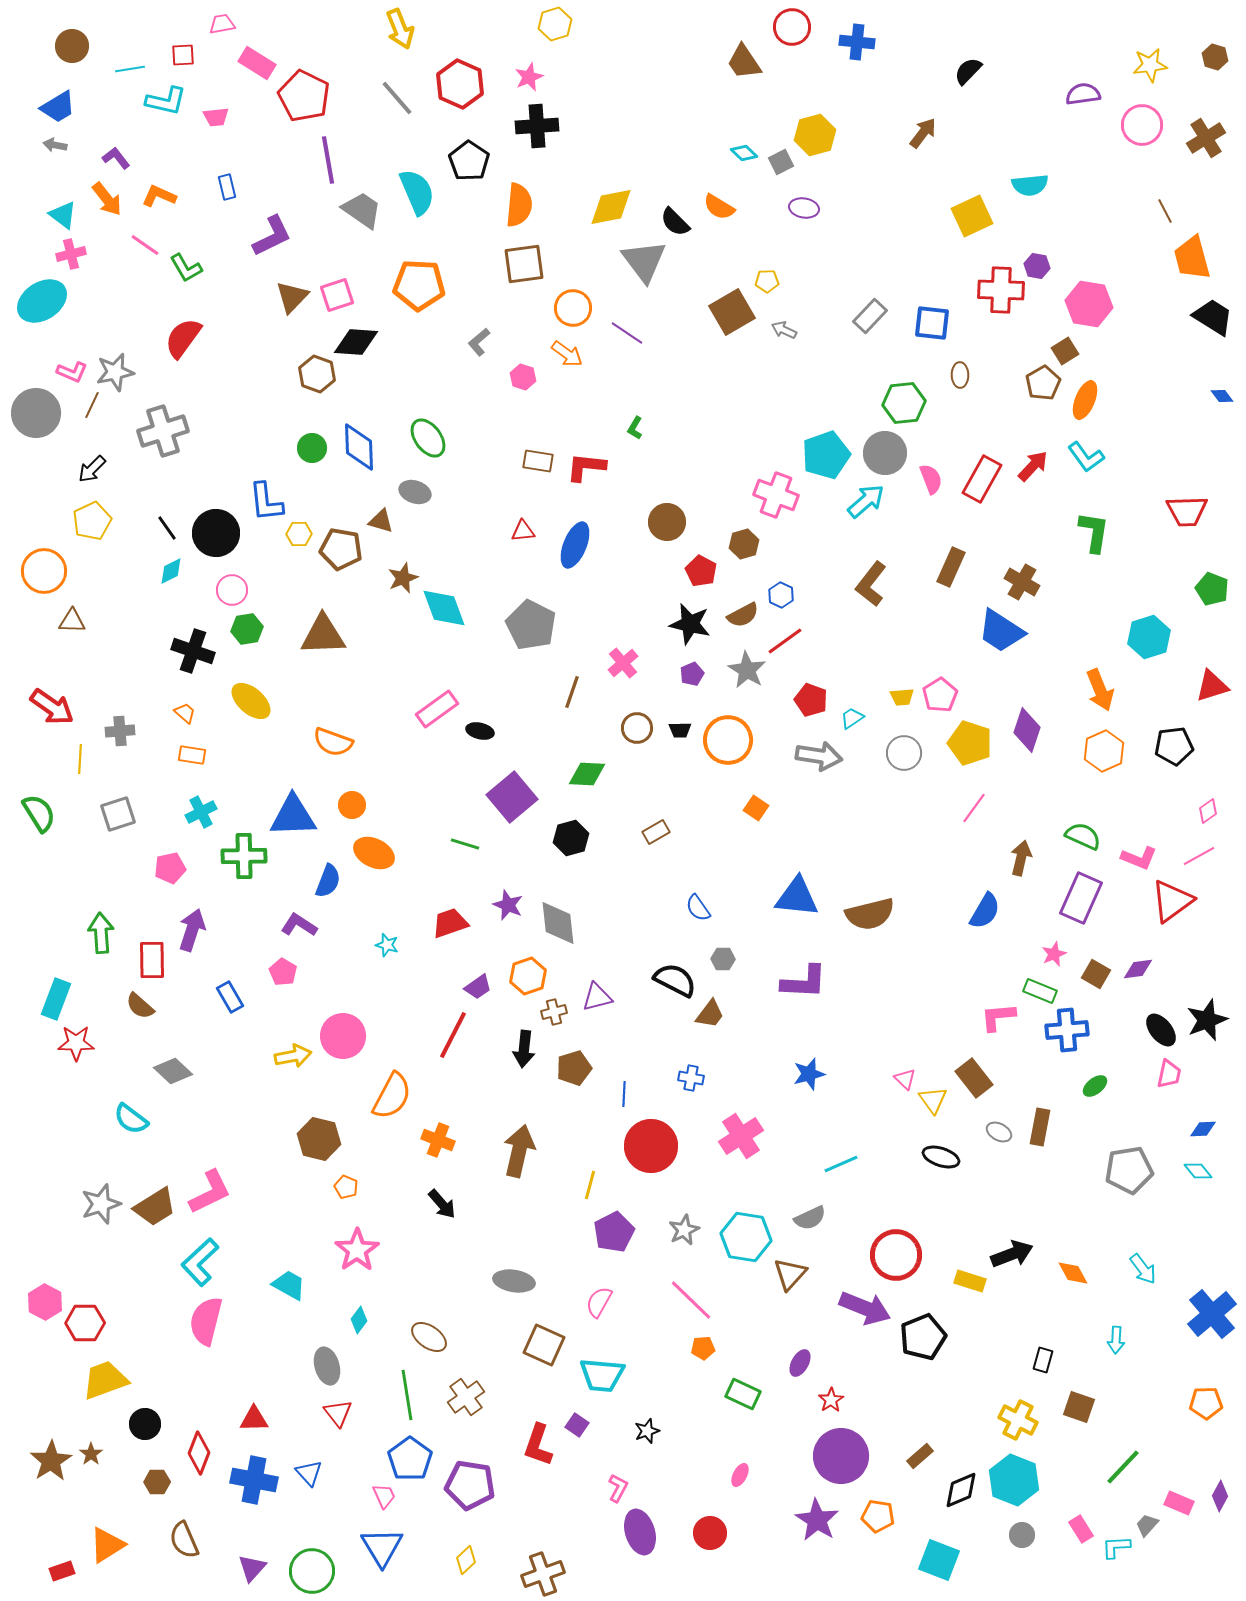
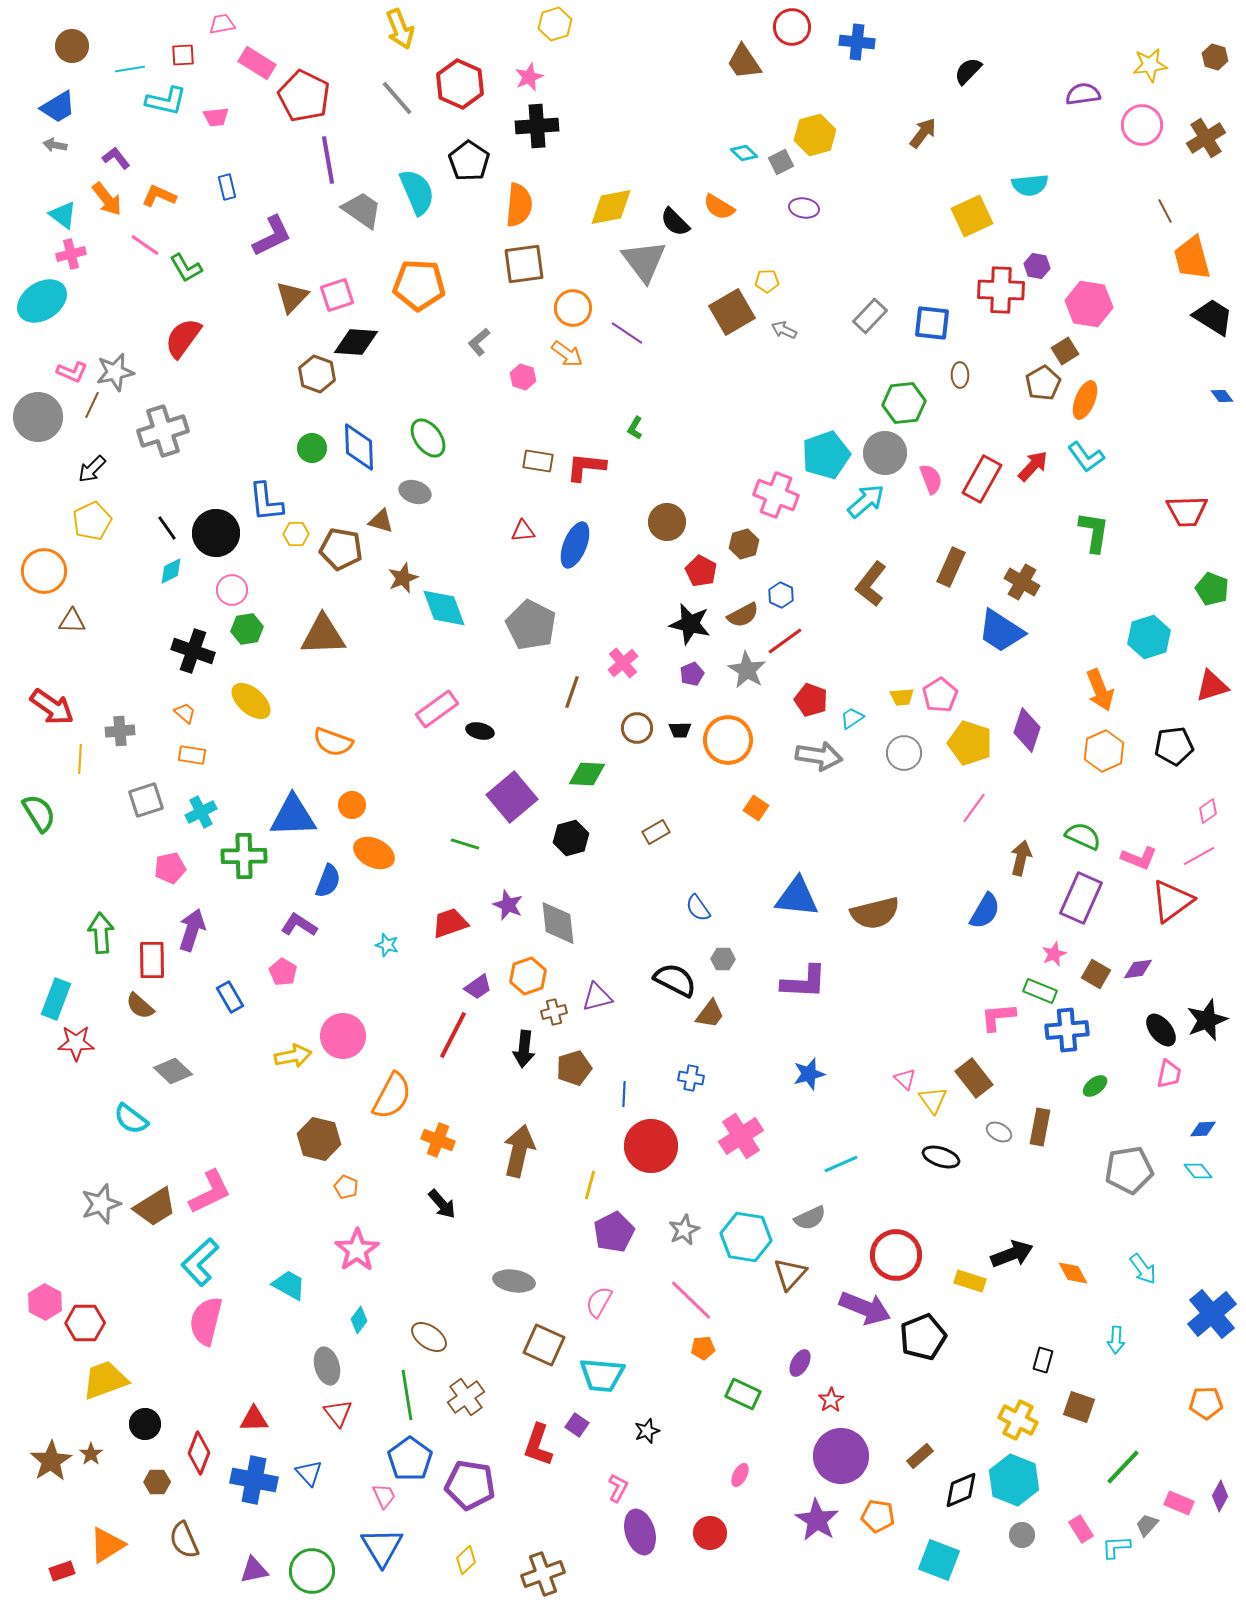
gray circle at (36, 413): moved 2 px right, 4 px down
yellow hexagon at (299, 534): moved 3 px left
gray square at (118, 814): moved 28 px right, 14 px up
brown semicircle at (870, 914): moved 5 px right, 1 px up
purple triangle at (252, 1568): moved 2 px right, 2 px down; rotated 36 degrees clockwise
